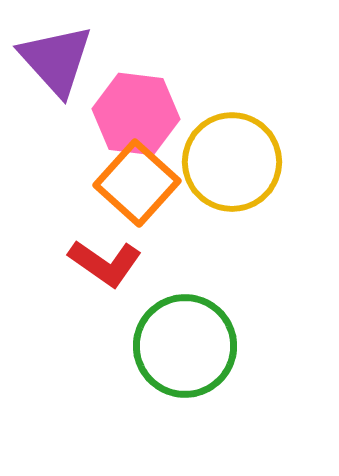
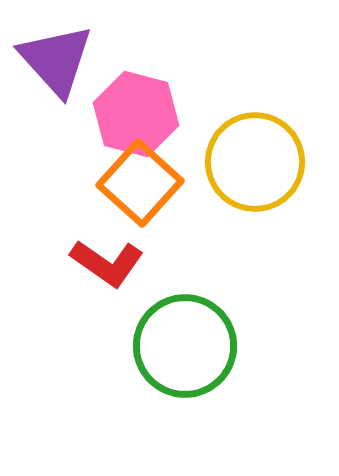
pink hexagon: rotated 8 degrees clockwise
yellow circle: moved 23 px right
orange square: moved 3 px right
red L-shape: moved 2 px right
